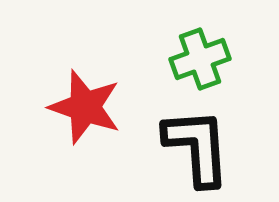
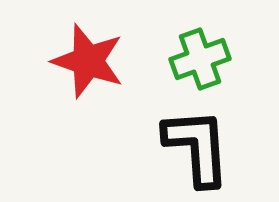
red star: moved 3 px right, 46 px up
